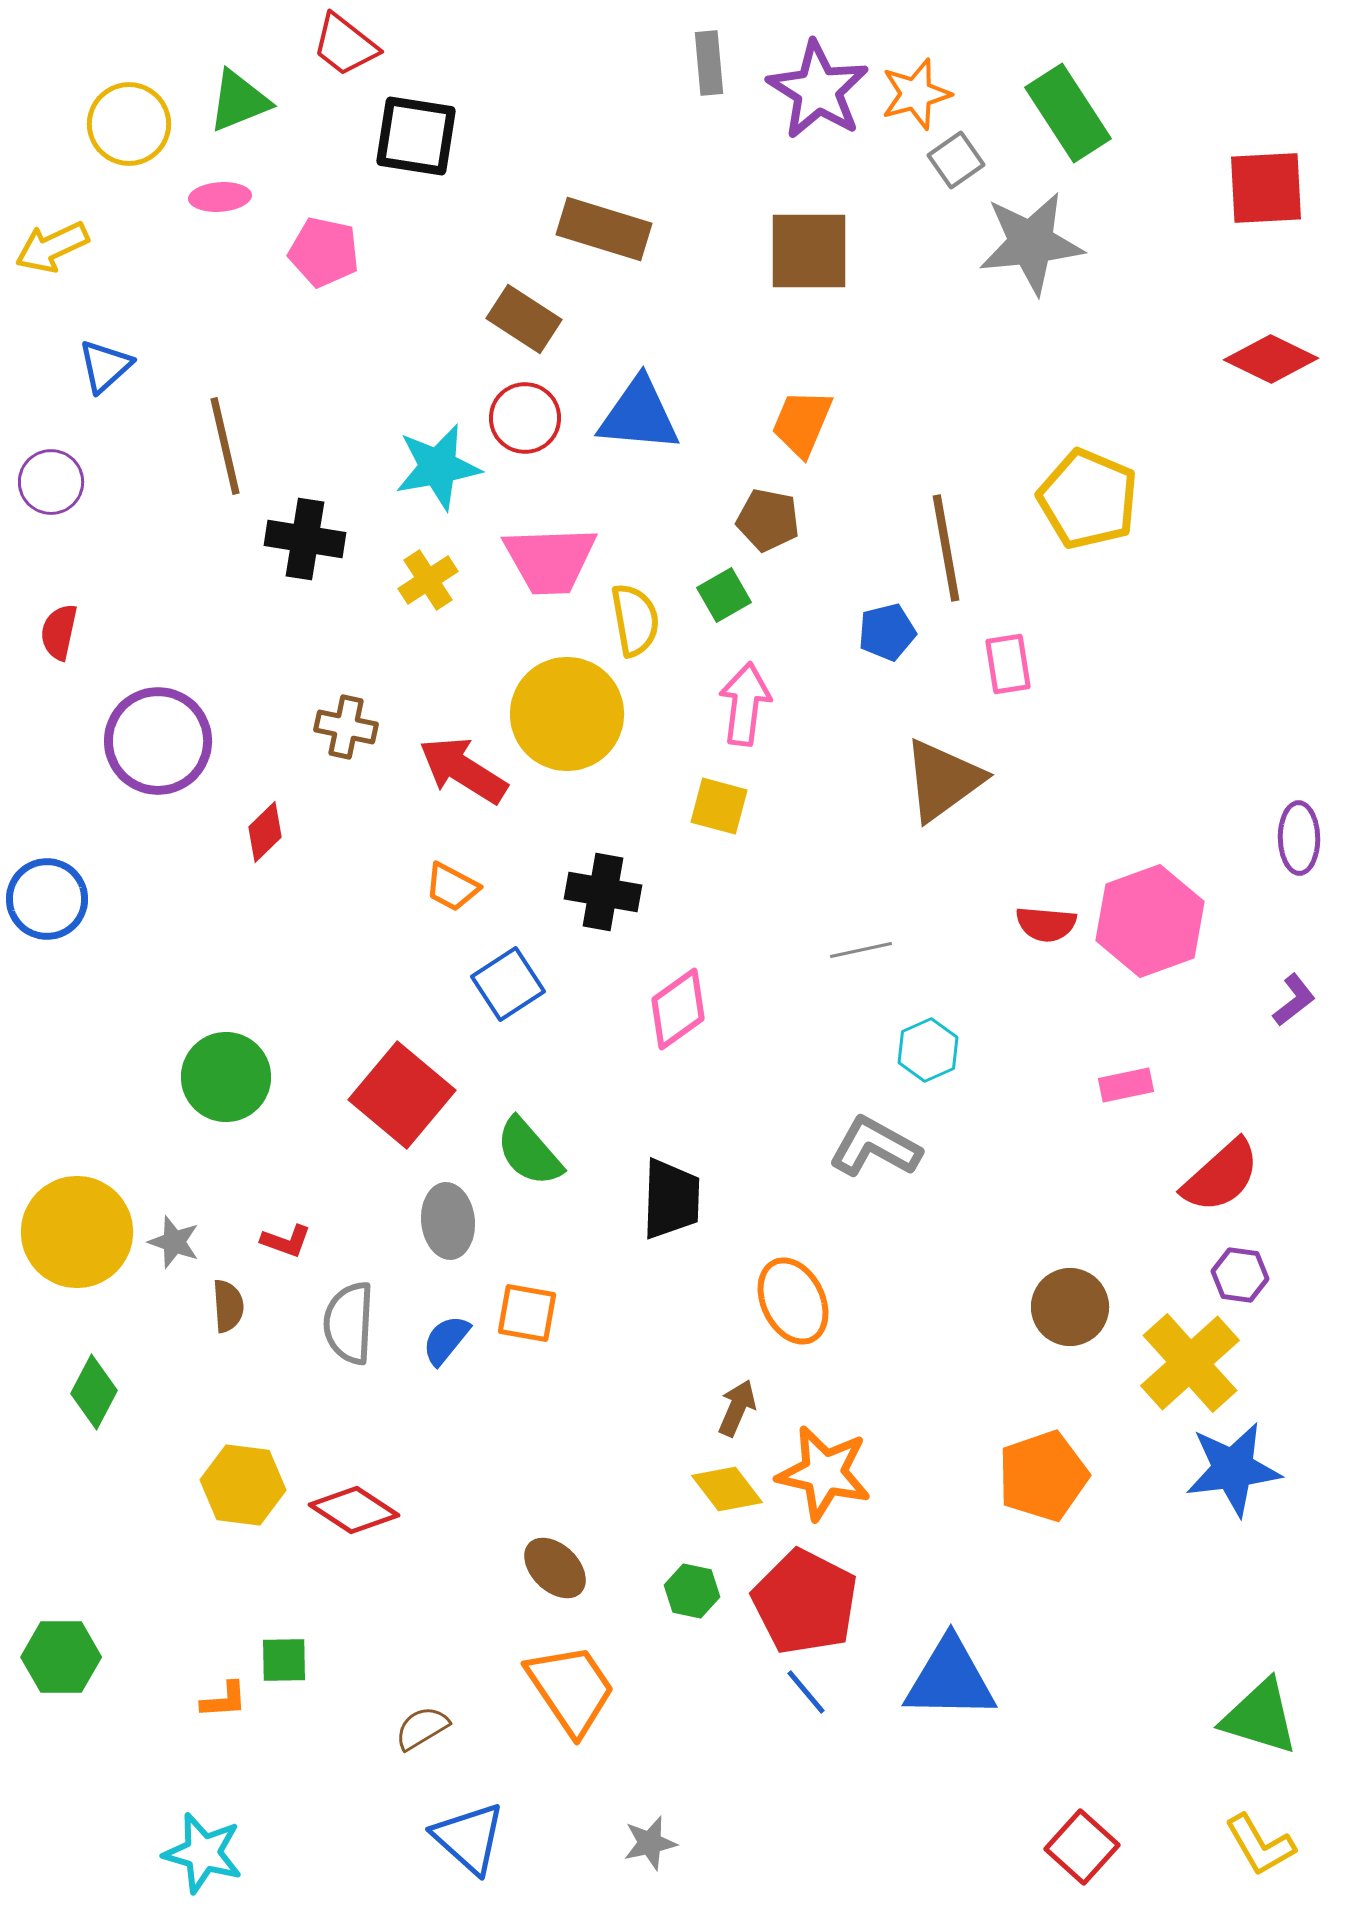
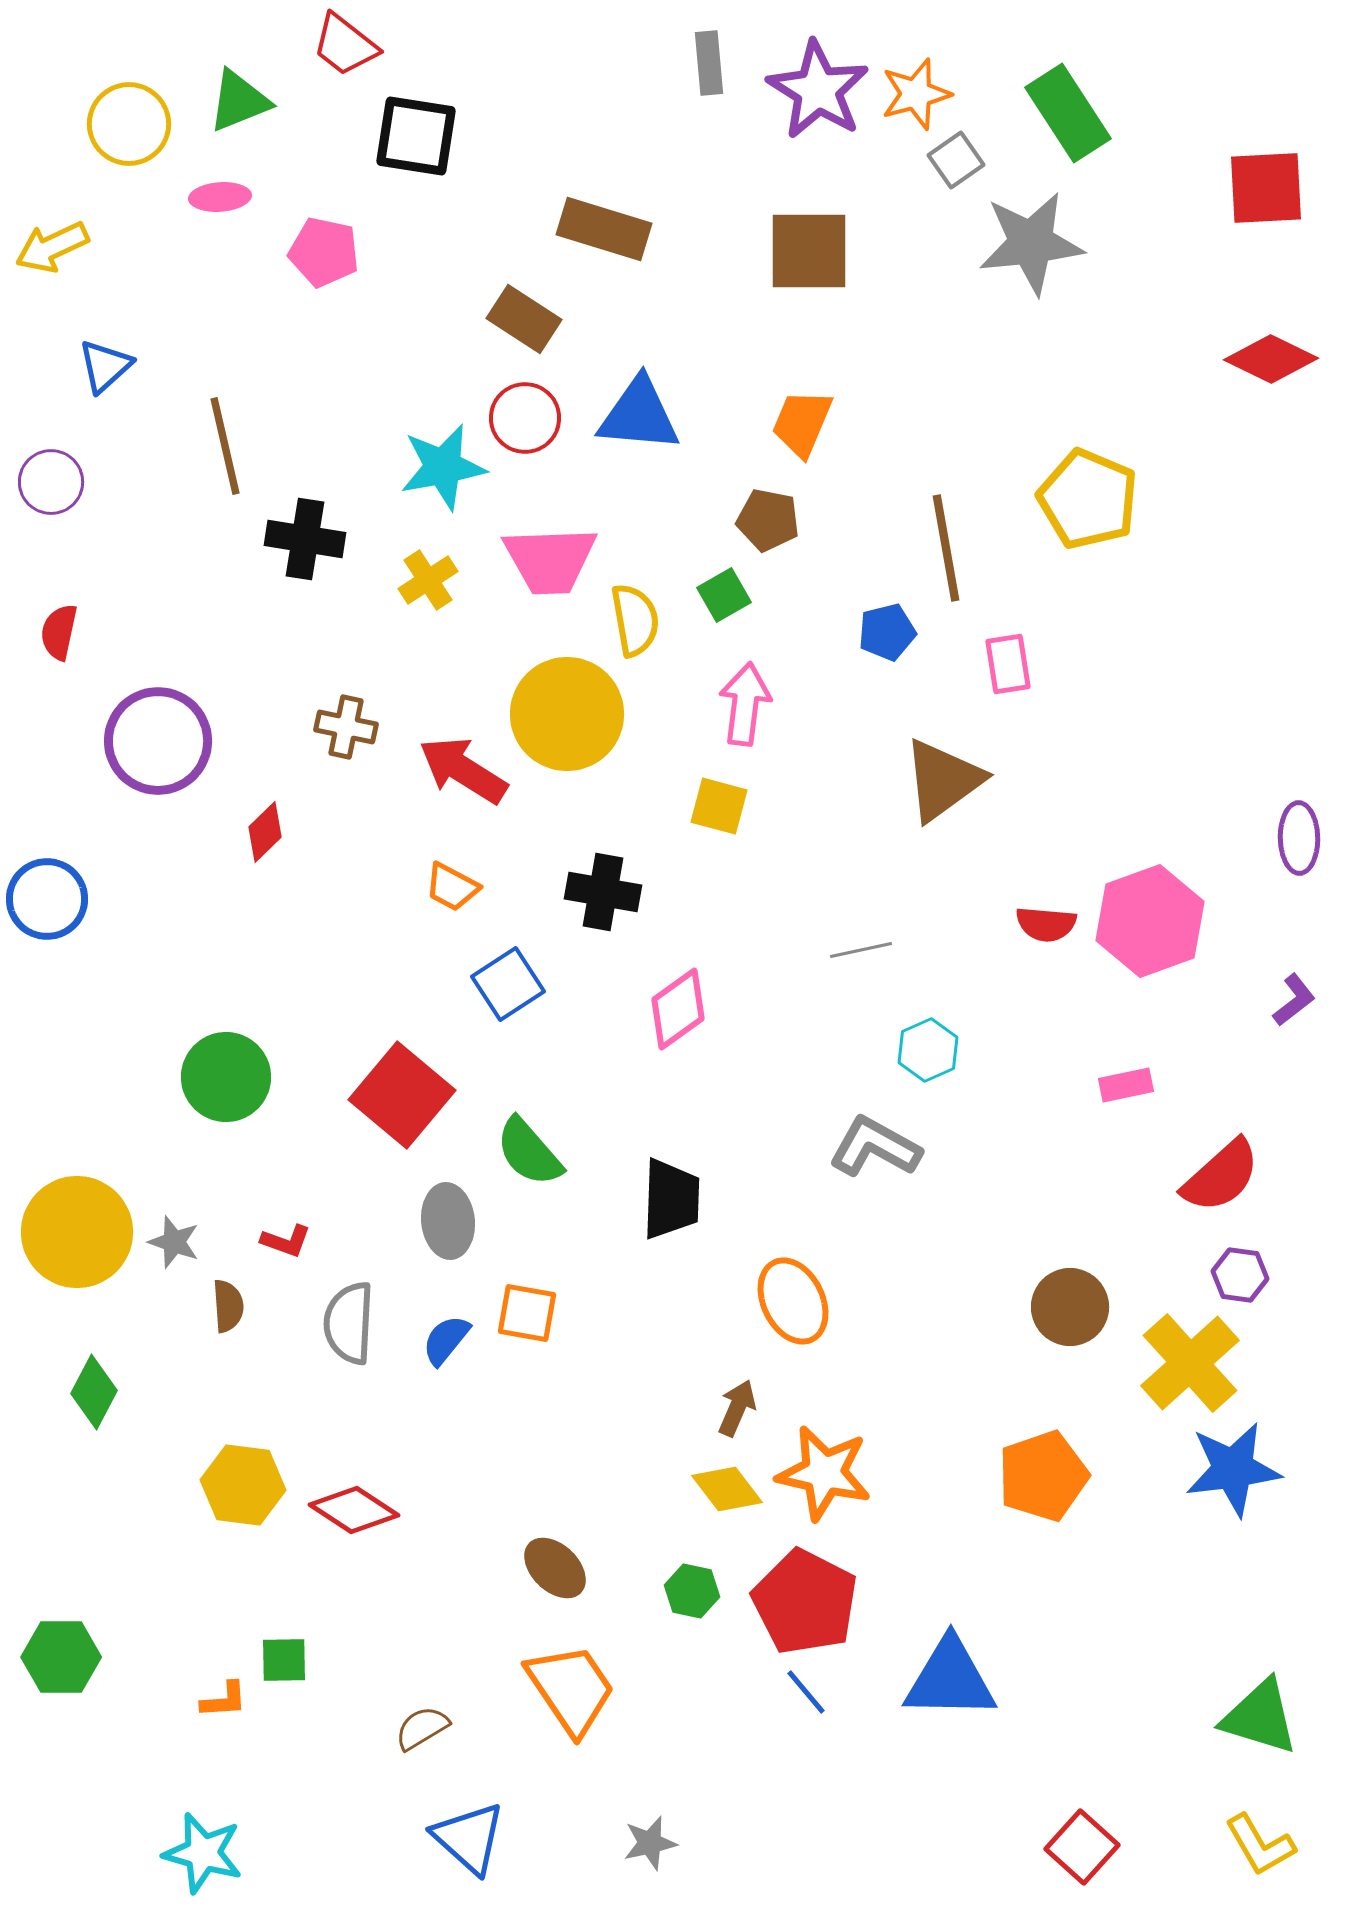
cyan star at (438, 467): moved 5 px right
